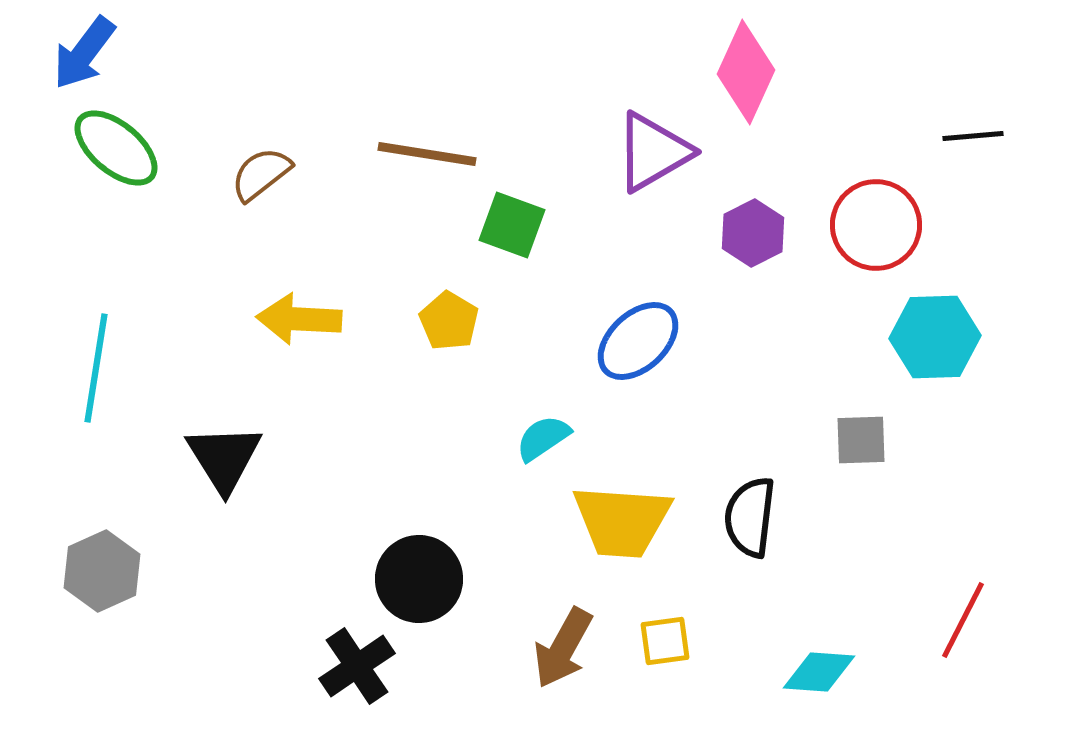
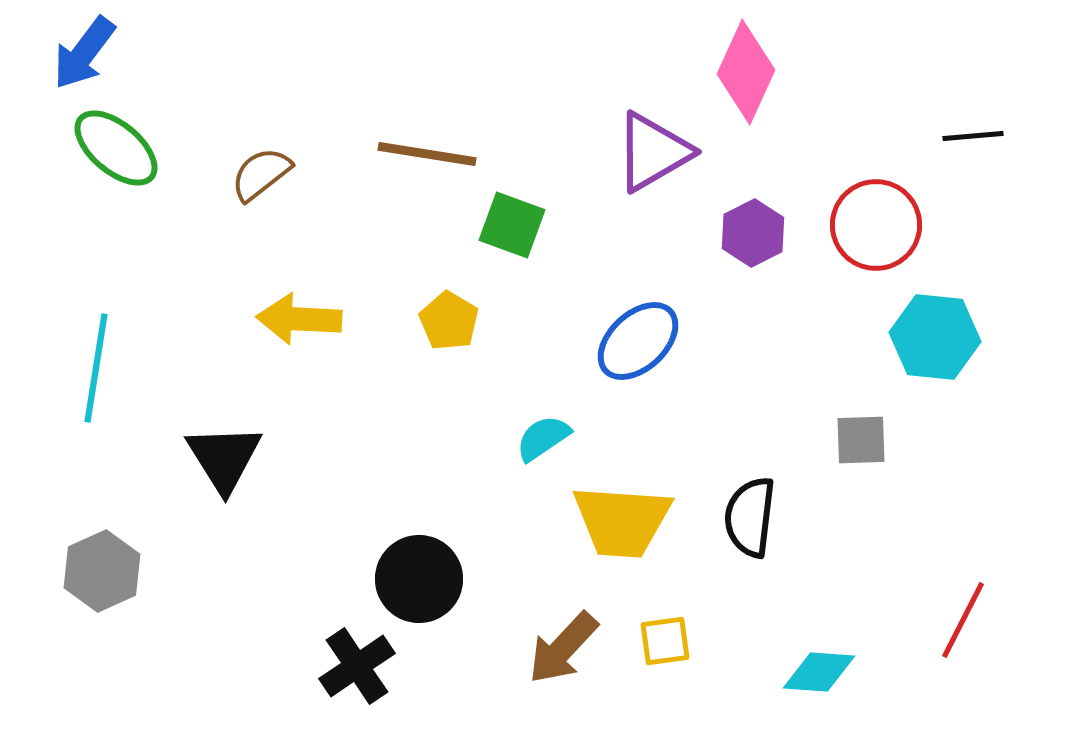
cyan hexagon: rotated 8 degrees clockwise
brown arrow: rotated 14 degrees clockwise
